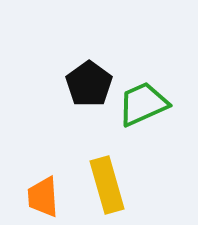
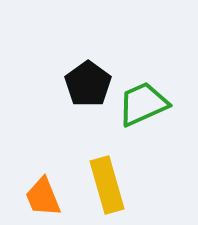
black pentagon: moved 1 px left
orange trapezoid: rotated 18 degrees counterclockwise
